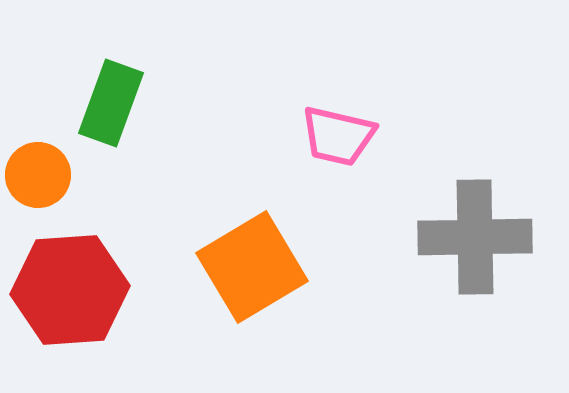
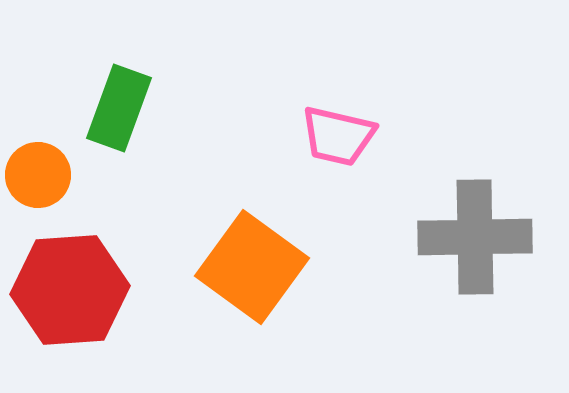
green rectangle: moved 8 px right, 5 px down
orange square: rotated 23 degrees counterclockwise
